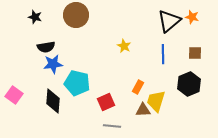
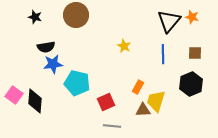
black triangle: rotated 10 degrees counterclockwise
black hexagon: moved 2 px right
black diamond: moved 18 px left
